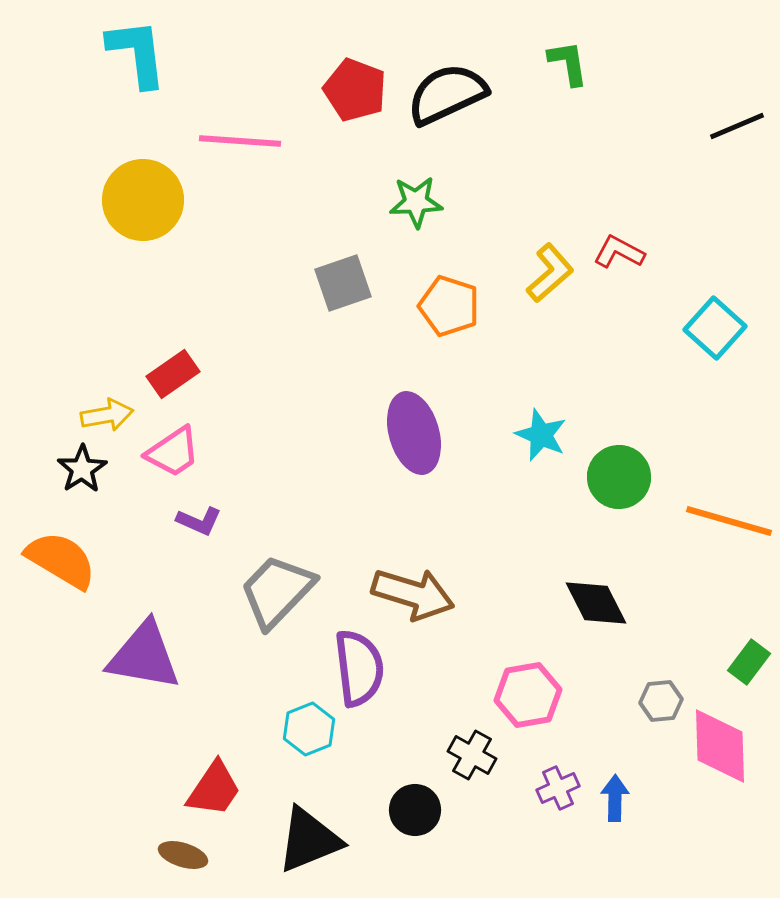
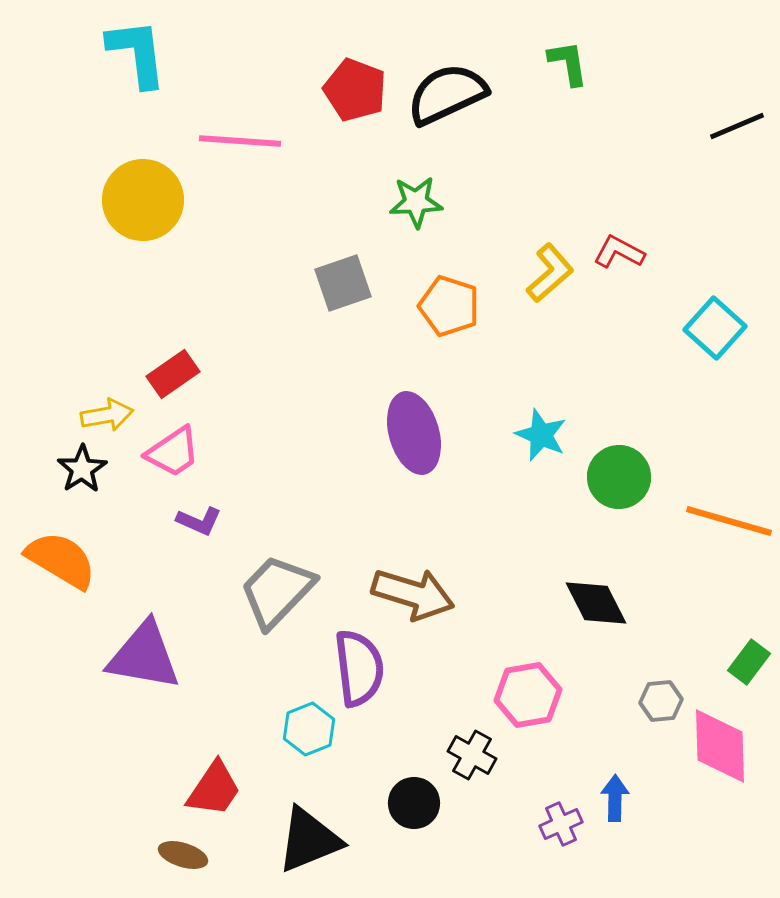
purple cross: moved 3 px right, 36 px down
black circle: moved 1 px left, 7 px up
